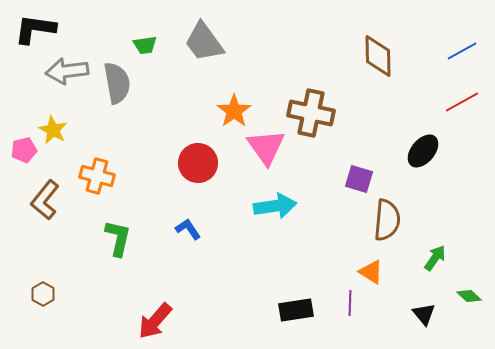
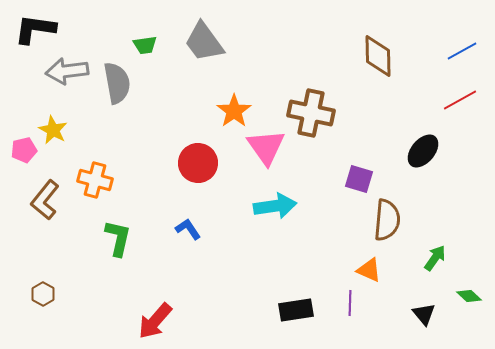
red line: moved 2 px left, 2 px up
orange cross: moved 2 px left, 4 px down
orange triangle: moved 2 px left, 2 px up; rotated 8 degrees counterclockwise
